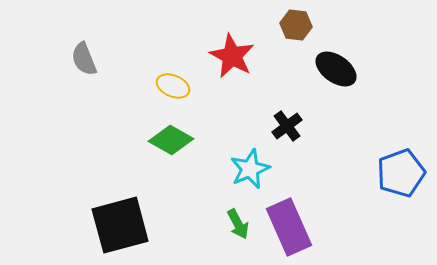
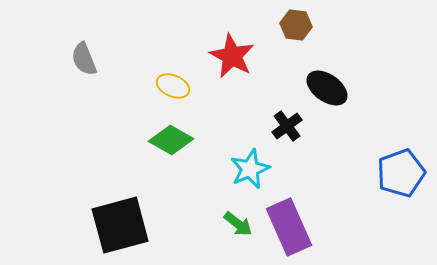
black ellipse: moved 9 px left, 19 px down
green arrow: rotated 24 degrees counterclockwise
